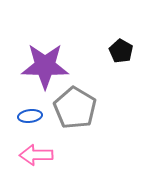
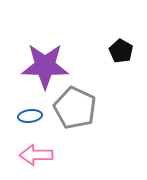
gray pentagon: rotated 6 degrees counterclockwise
